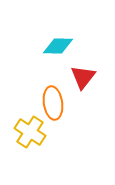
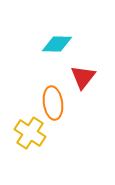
cyan diamond: moved 1 px left, 2 px up
yellow cross: moved 1 px down
